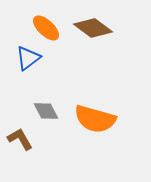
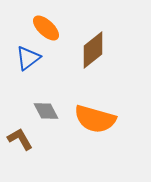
brown diamond: moved 22 px down; rotated 75 degrees counterclockwise
